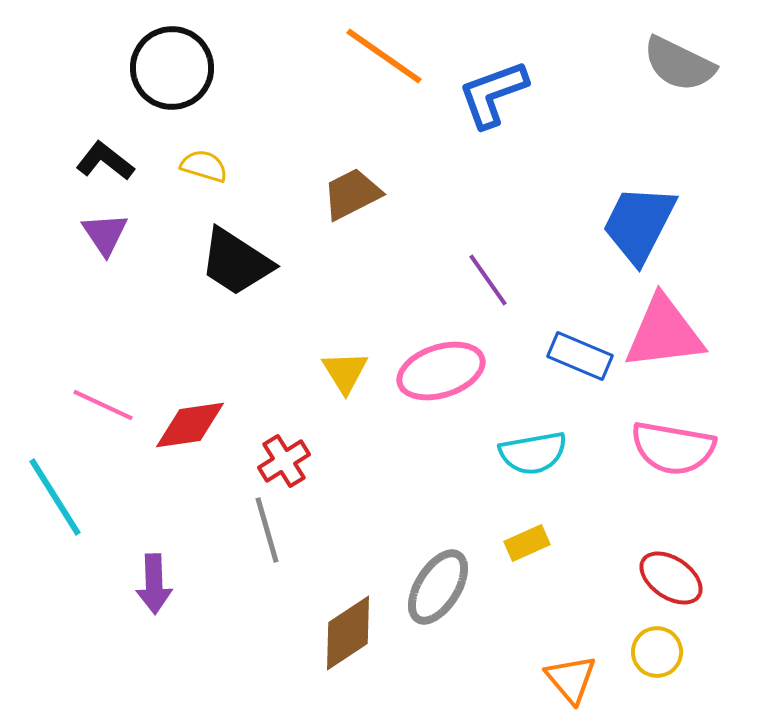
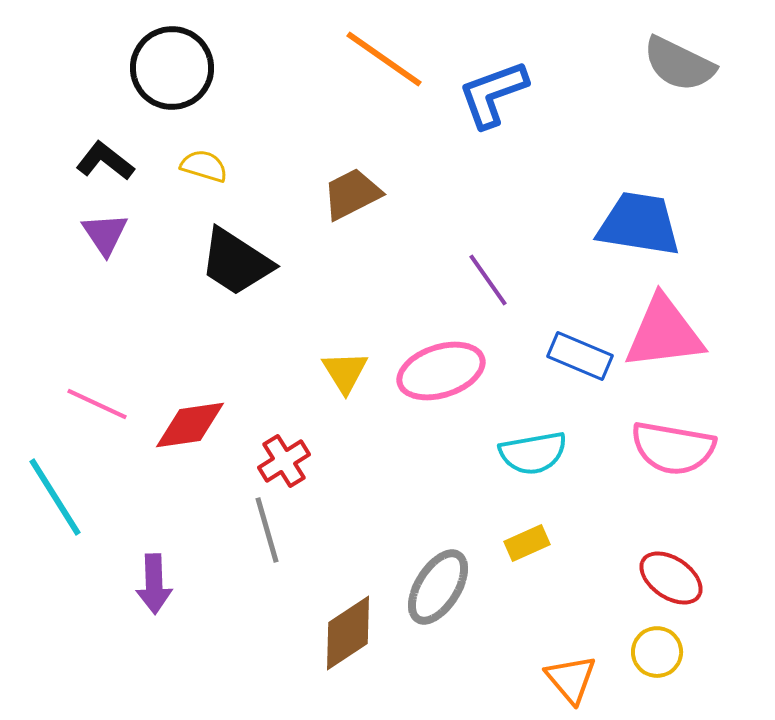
orange line: moved 3 px down
blue trapezoid: rotated 72 degrees clockwise
pink line: moved 6 px left, 1 px up
